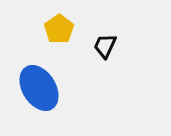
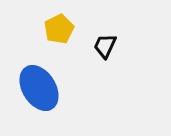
yellow pentagon: rotated 8 degrees clockwise
